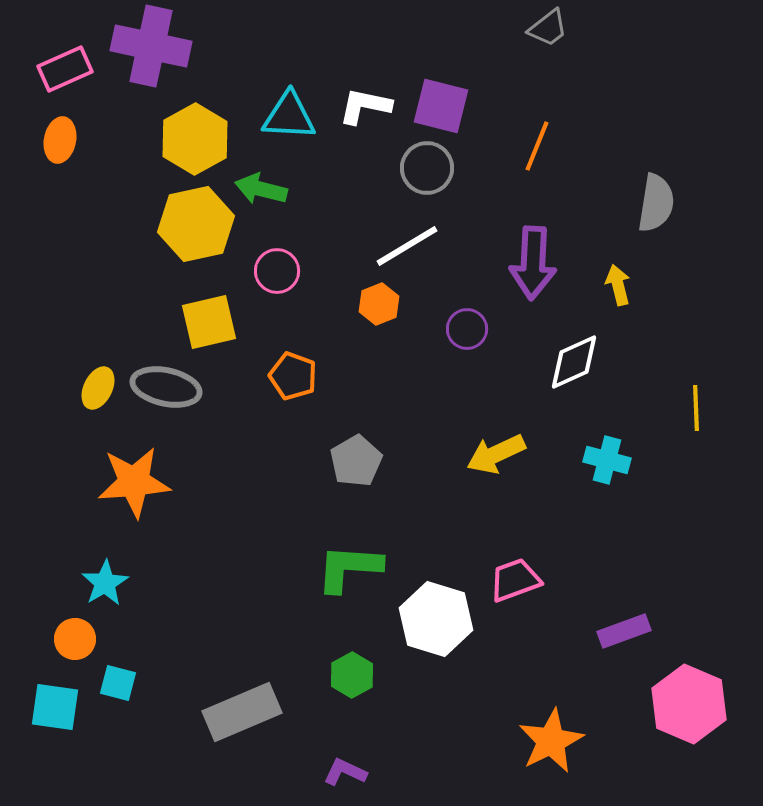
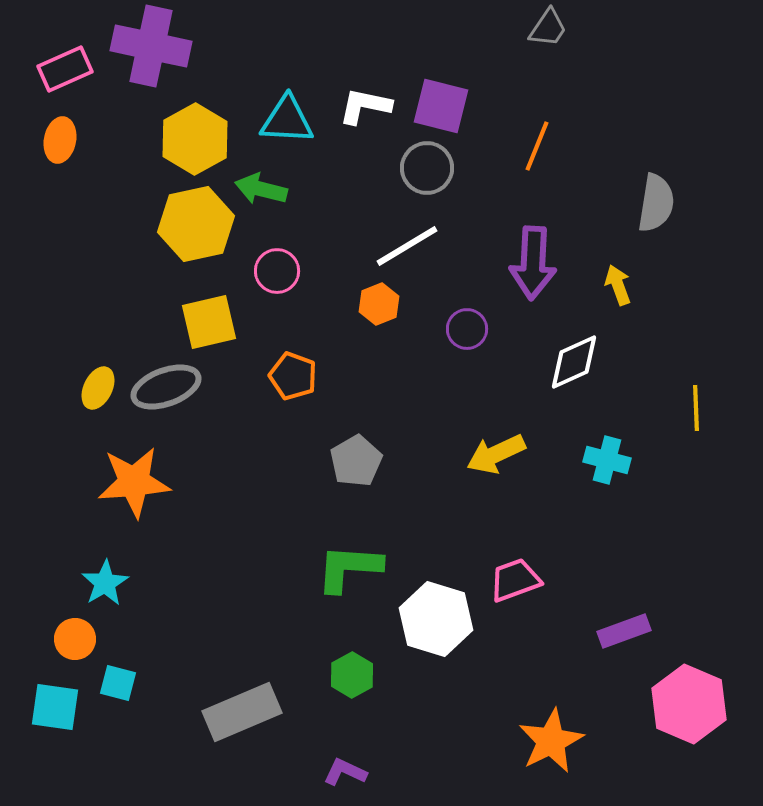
gray trapezoid at (548, 28): rotated 18 degrees counterclockwise
cyan triangle at (289, 116): moved 2 px left, 4 px down
yellow arrow at (618, 285): rotated 6 degrees counterclockwise
gray ellipse at (166, 387): rotated 32 degrees counterclockwise
